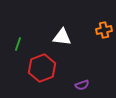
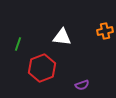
orange cross: moved 1 px right, 1 px down
